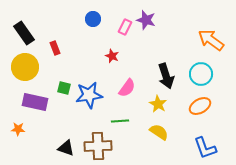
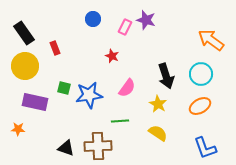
yellow circle: moved 1 px up
yellow semicircle: moved 1 px left, 1 px down
